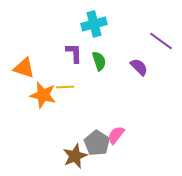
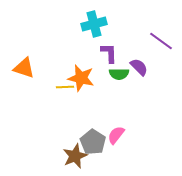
purple L-shape: moved 35 px right
green semicircle: moved 20 px right, 13 px down; rotated 108 degrees clockwise
orange star: moved 38 px right, 17 px up
gray pentagon: moved 4 px left, 1 px up
